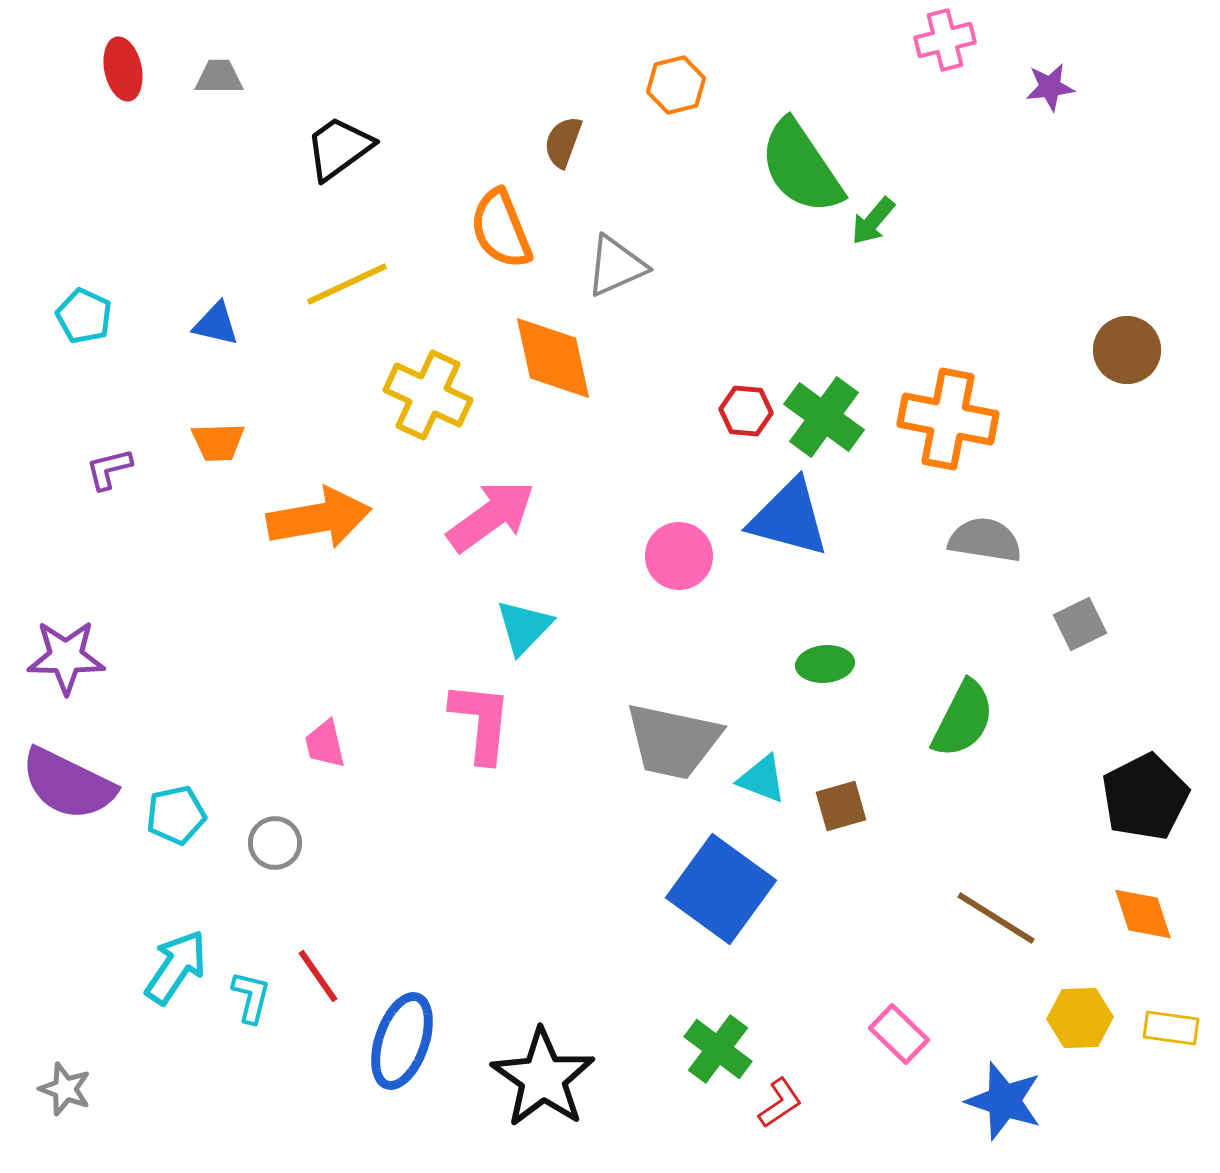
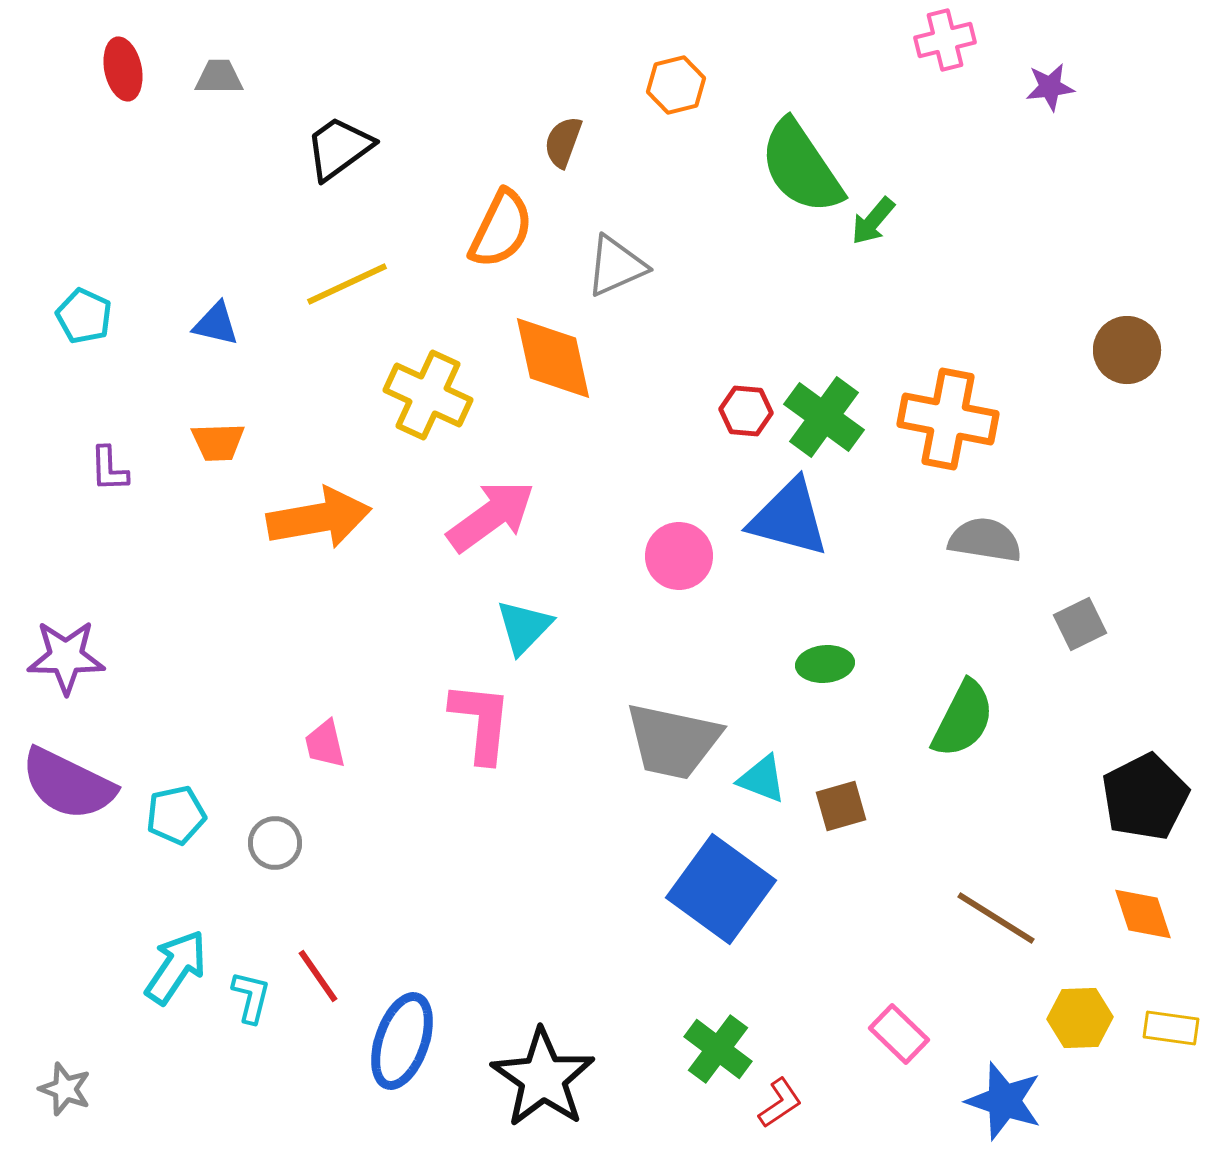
orange semicircle at (501, 229): rotated 132 degrees counterclockwise
purple L-shape at (109, 469): rotated 78 degrees counterclockwise
